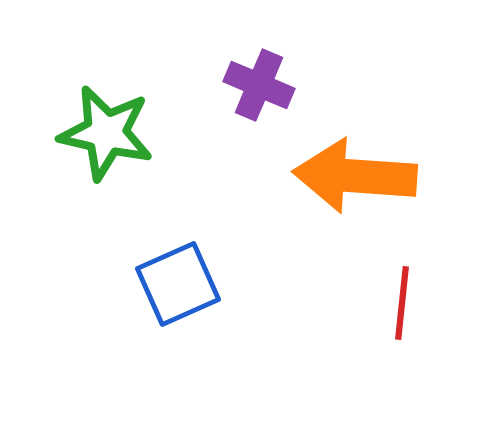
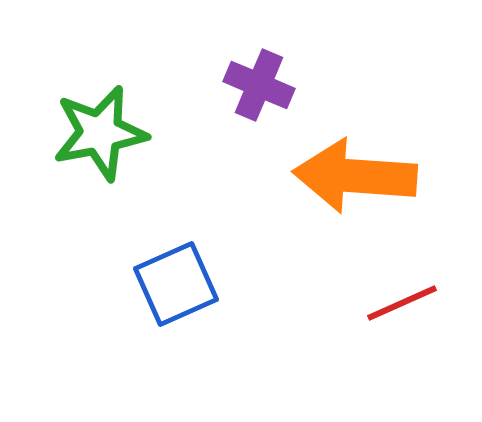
green star: moved 6 px left; rotated 24 degrees counterclockwise
blue square: moved 2 px left
red line: rotated 60 degrees clockwise
